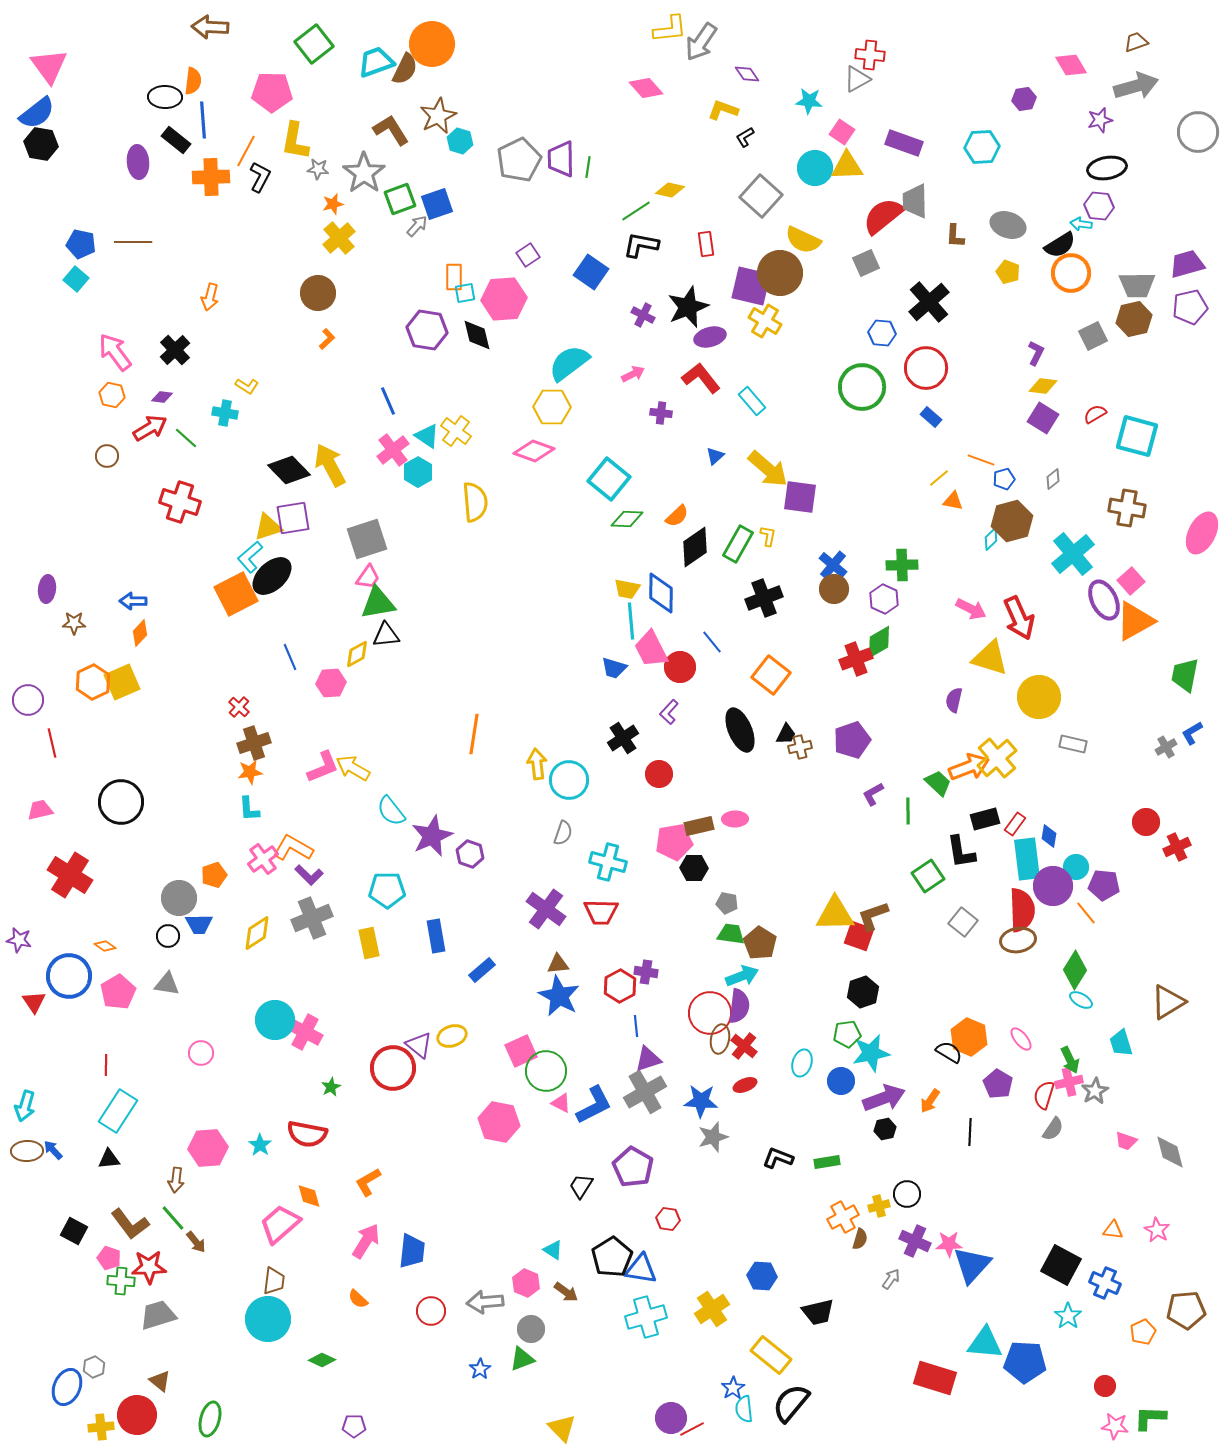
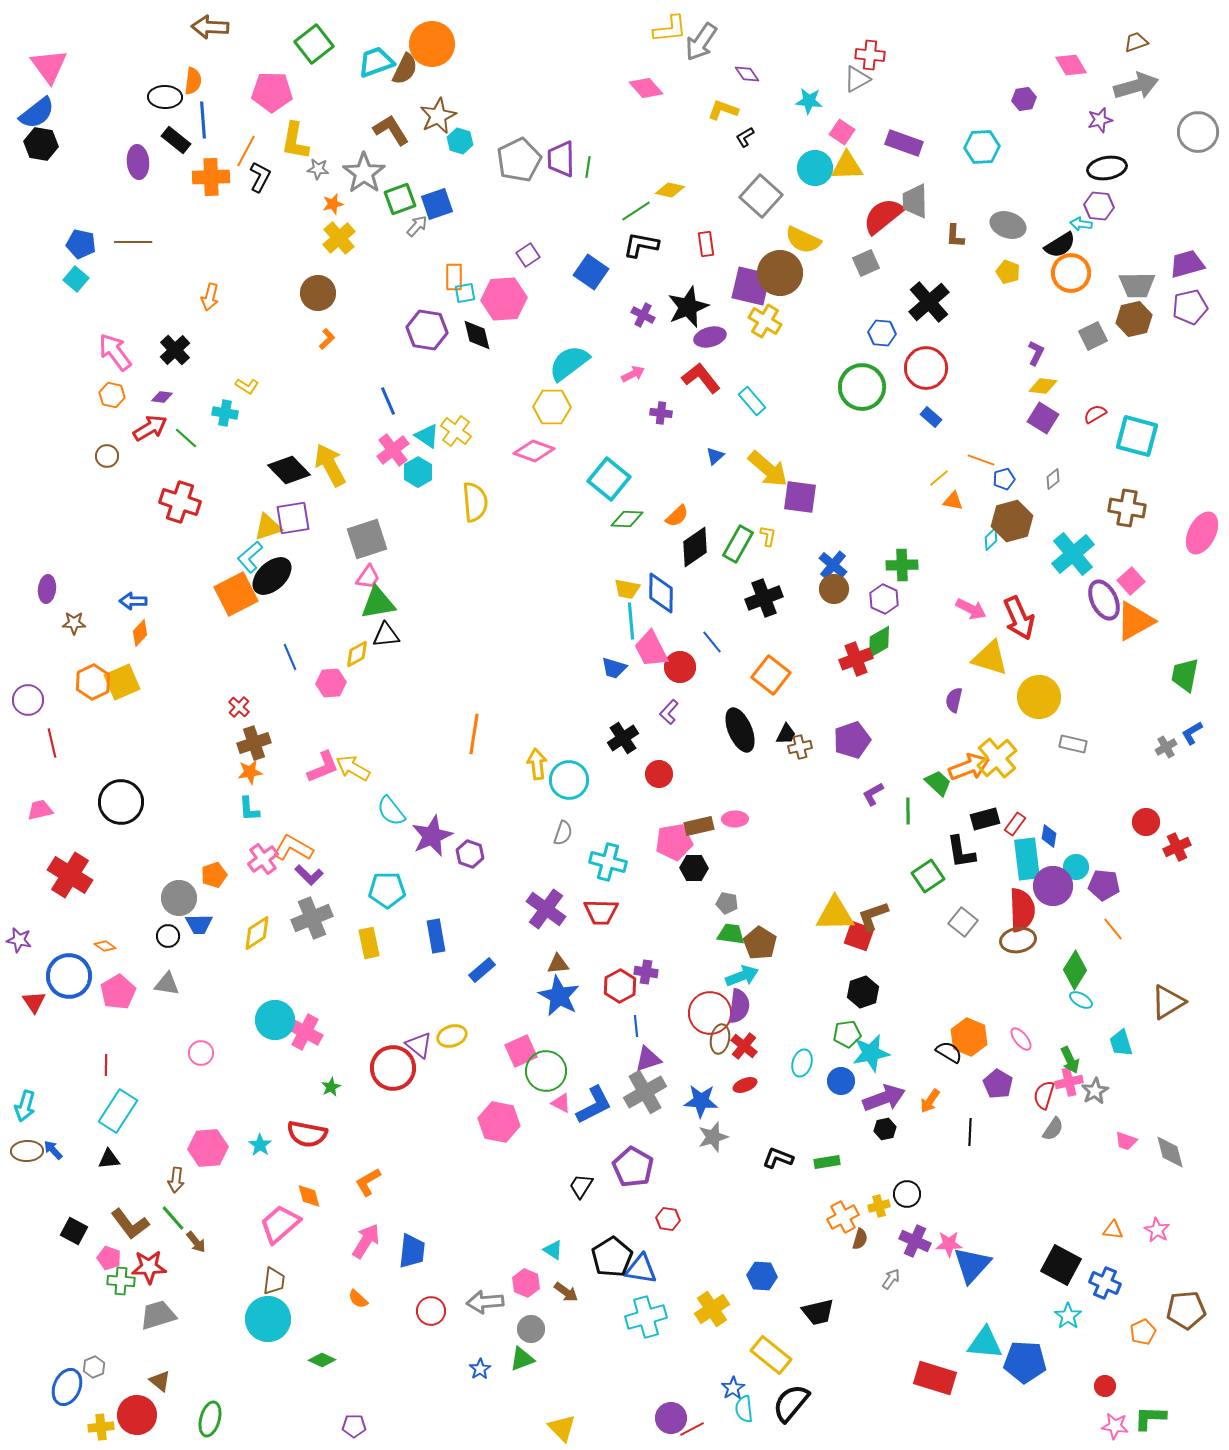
orange line at (1086, 913): moved 27 px right, 16 px down
